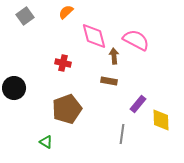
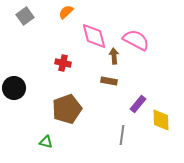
gray line: moved 1 px down
green triangle: rotated 16 degrees counterclockwise
